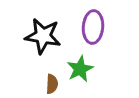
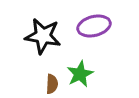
purple ellipse: moved 1 px right, 1 px up; rotated 72 degrees clockwise
green star: moved 5 px down
